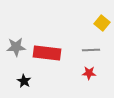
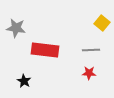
gray star: moved 19 px up; rotated 12 degrees clockwise
red rectangle: moved 2 px left, 3 px up
